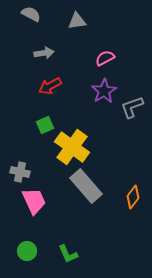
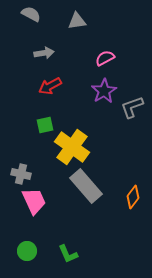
green square: rotated 12 degrees clockwise
gray cross: moved 1 px right, 2 px down
